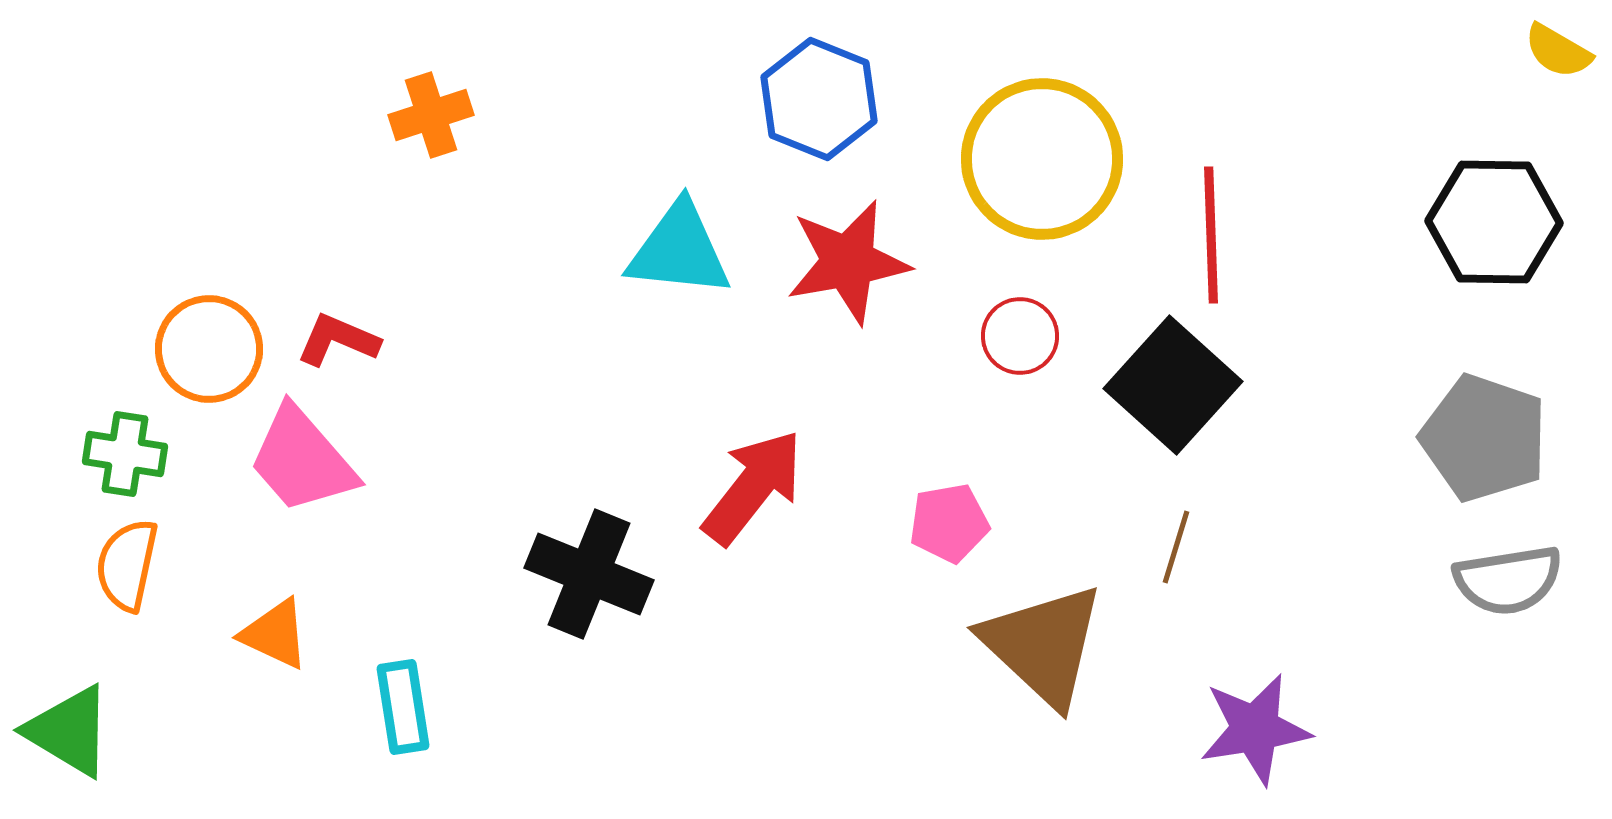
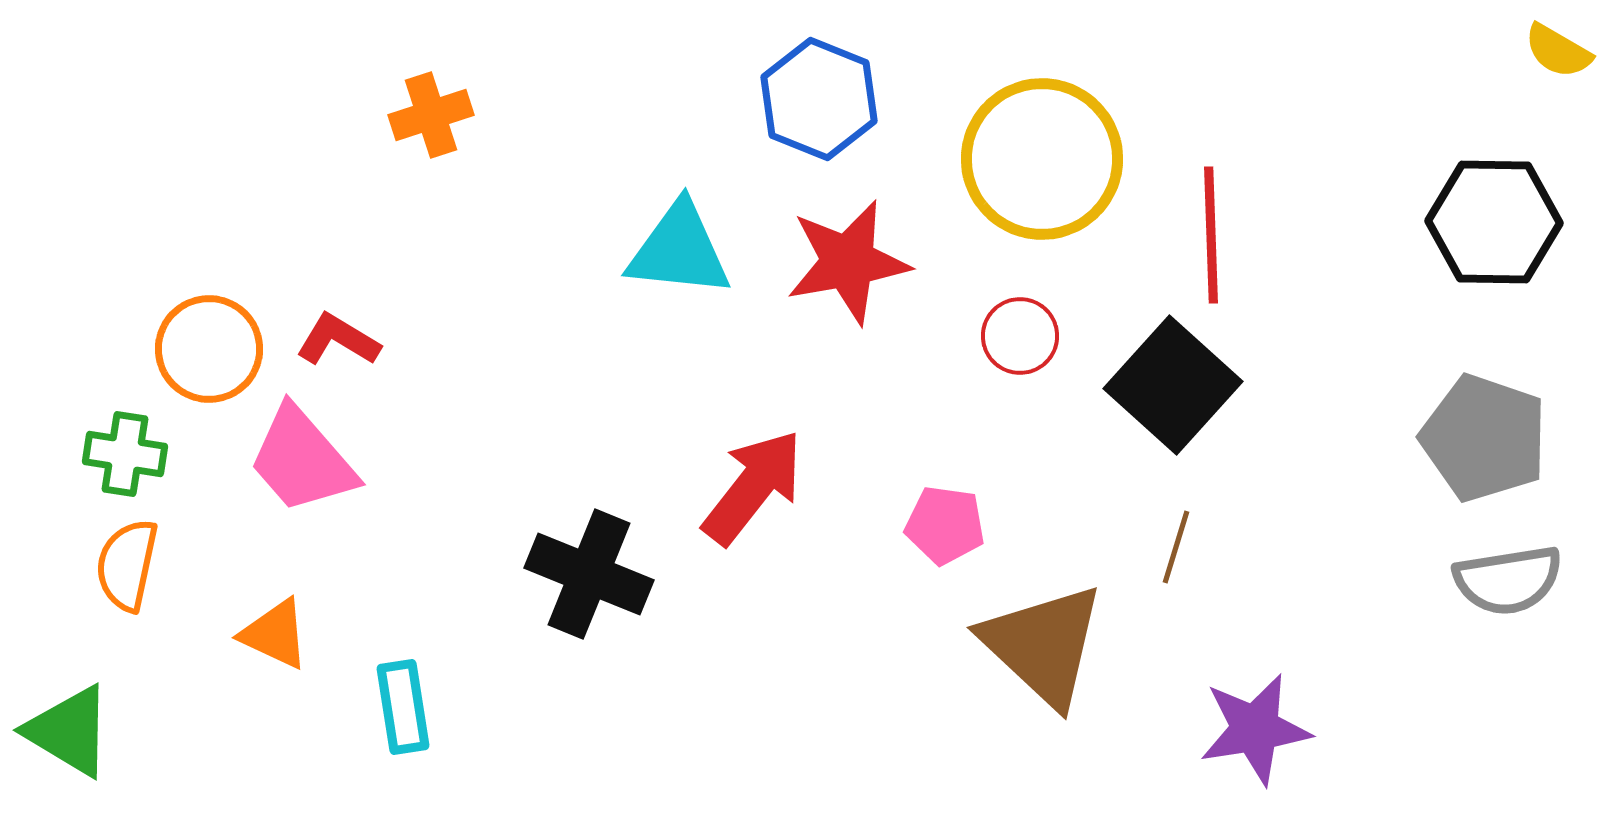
red L-shape: rotated 8 degrees clockwise
pink pentagon: moved 4 px left, 2 px down; rotated 18 degrees clockwise
